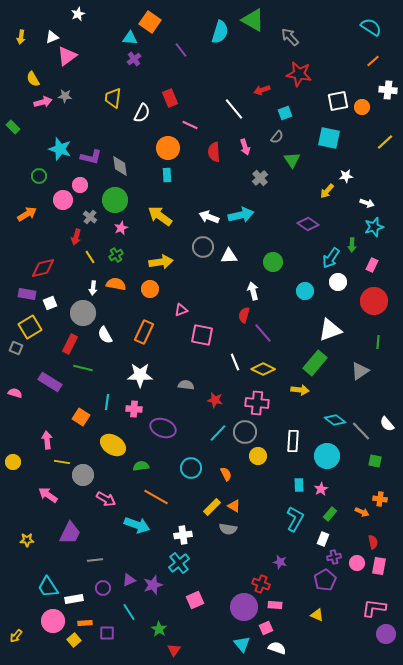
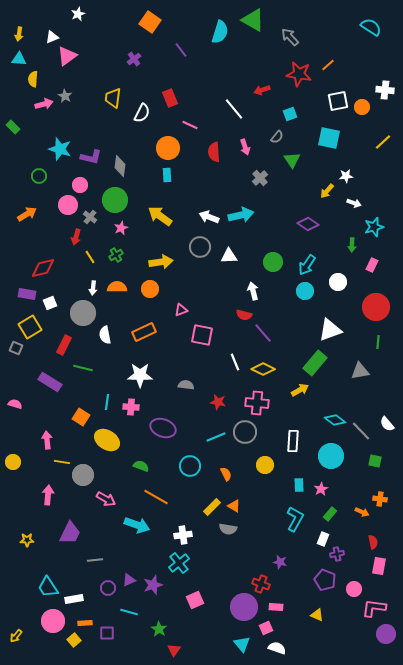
yellow arrow at (21, 37): moved 2 px left, 3 px up
cyan triangle at (130, 38): moved 111 px left, 21 px down
orange line at (373, 61): moved 45 px left, 4 px down
yellow semicircle at (33, 79): rotated 35 degrees clockwise
white cross at (388, 90): moved 3 px left
gray star at (65, 96): rotated 24 degrees clockwise
pink arrow at (43, 102): moved 1 px right, 2 px down
cyan square at (285, 113): moved 5 px right, 1 px down
yellow line at (385, 142): moved 2 px left
gray diamond at (120, 166): rotated 15 degrees clockwise
pink circle at (63, 200): moved 5 px right, 5 px down
white arrow at (367, 203): moved 13 px left
gray circle at (203, 247): moved 3 px left
cyan arrow at (331, 258): moved 24 px left, 7 px down
orange semicircle at (116, 284): moved 1 px right, 3 px down; rotated 12 degrees counterclockwise
red circle at (374, 301): moved 2 px right, 6 px down
red semicircle at (244, 315): rotated 91 degrees counterclockwise
orange rectangle at (144, 332): rotated 40 degrees clockwise
white semicircle at (105, 335): rotated 18 degrees clockwise
red rectangle at (70, 344): moved 6 px left, 1 px down
gray triangle at (360, 371): rotated 24 degrees clockwise
yellow arrow at (300, 390): rotated 36 degrees counterclockwise
pink semicircle at (15, 393): moved 11 px down
red star at (215, 400): moved 3 px right, 2 px down
pink cross at (134, 409): moved 3 px left, 2 px up
cyan line at (218, 433): moved 2 px left, 4 px down; rotated 24 degrees clockwise
yellow ellipse at (113, 445): moved 6 px left, 5 px up
yellow circle at (258, 456): moved 7 px right, 9 px down
cyan circle at (327, 456): moved 4 px right
green semicircle at (141, 466): rotated 28 degrees clockwise
cyan circle at (191, 468): moved 1 px left, 2 px up
pink arrow at (48, 495): rotated 60 degrees clockwise
purple cross at (334, 557): moved 3 px right, 3 px up
pink circle at (357, 563): moved 3 px left, 26 px down
purple pentagon at (325, 580): rotated 20 degrees counterclockwise
purple circle at (103, 588): moved 5 px right
pink rectangle at (275, 605): moved 1 px right, 2 px down
cyan line at (129, 612): rotated 42 degrees counterclockwise
